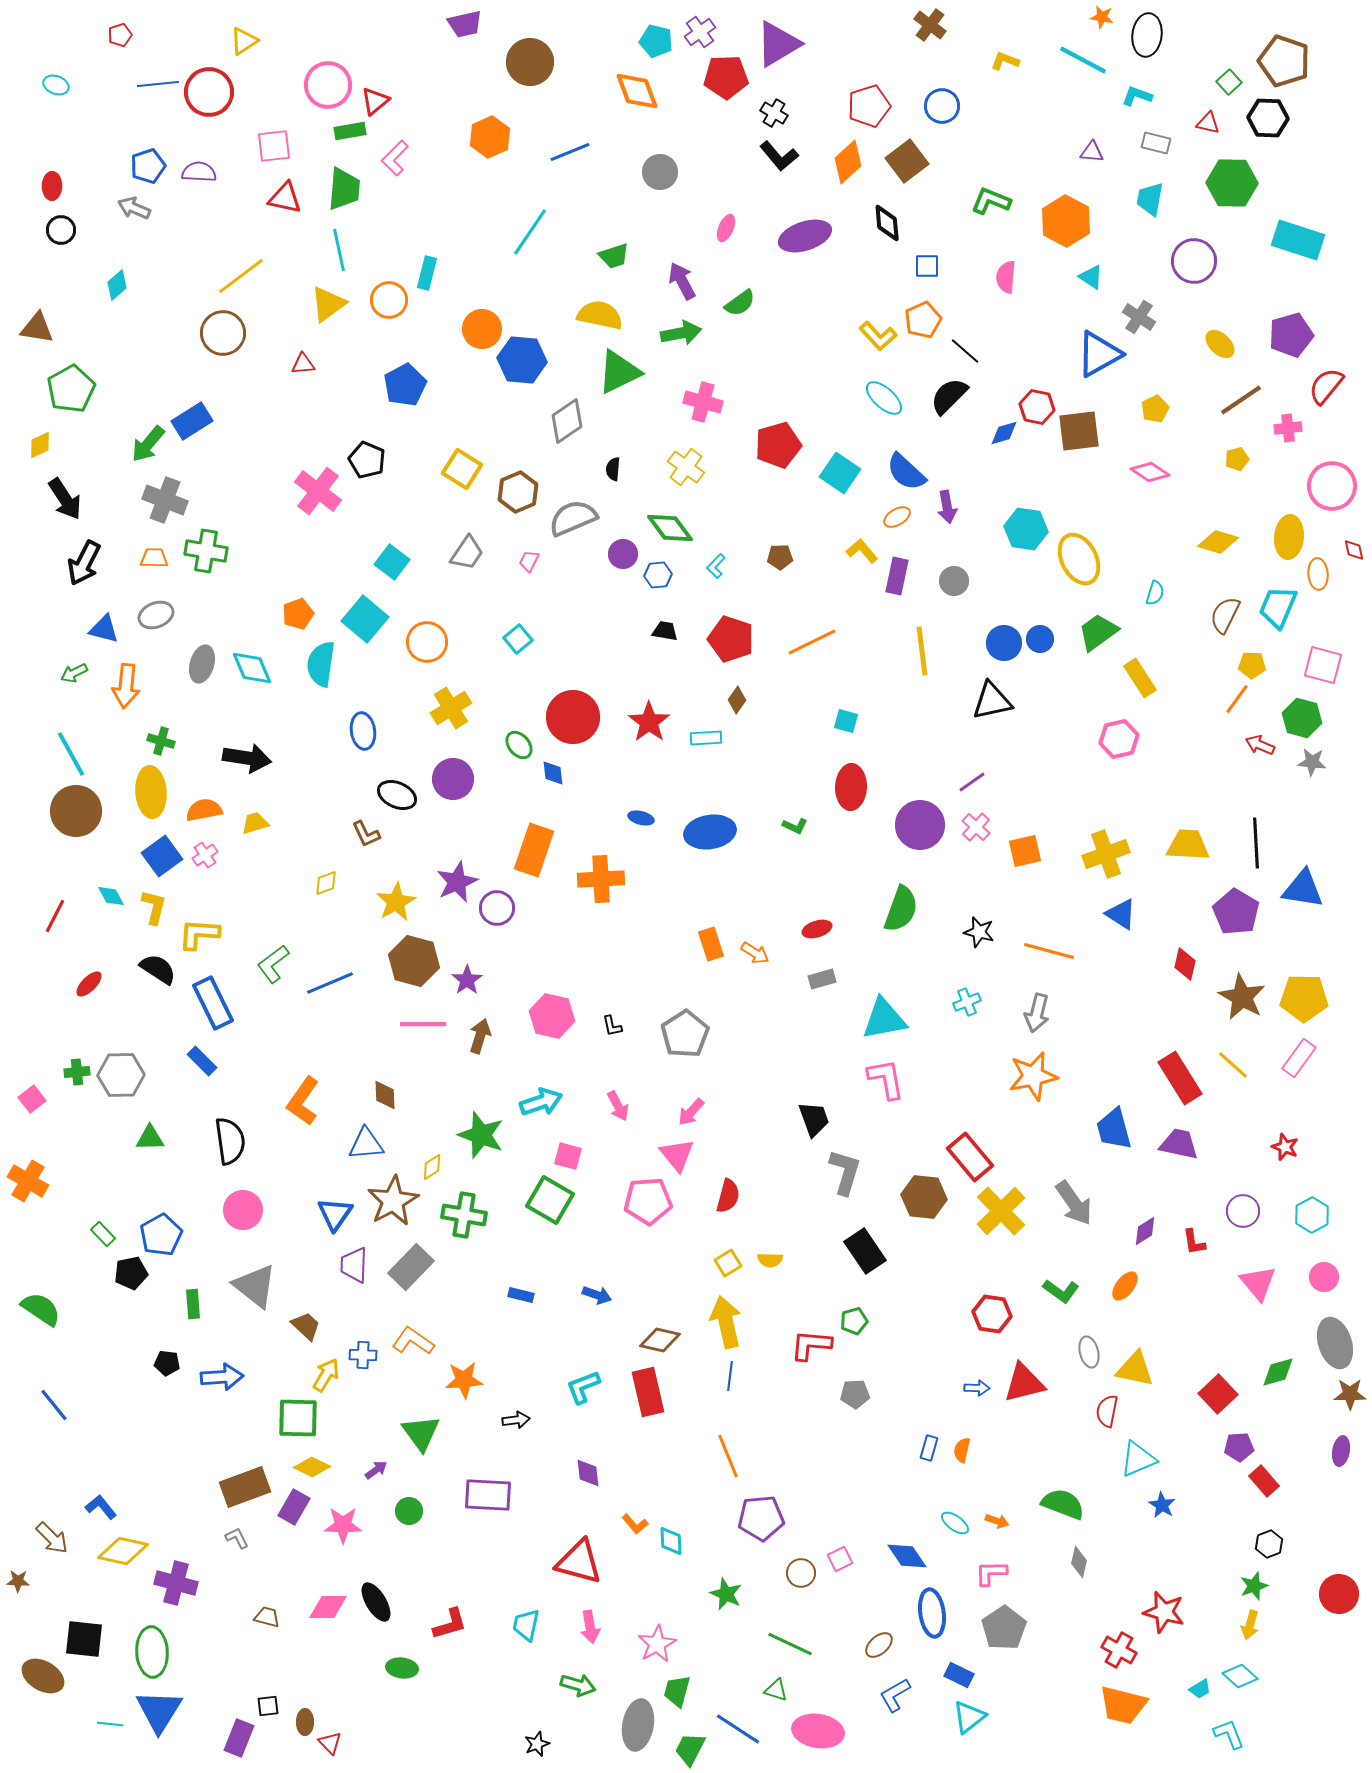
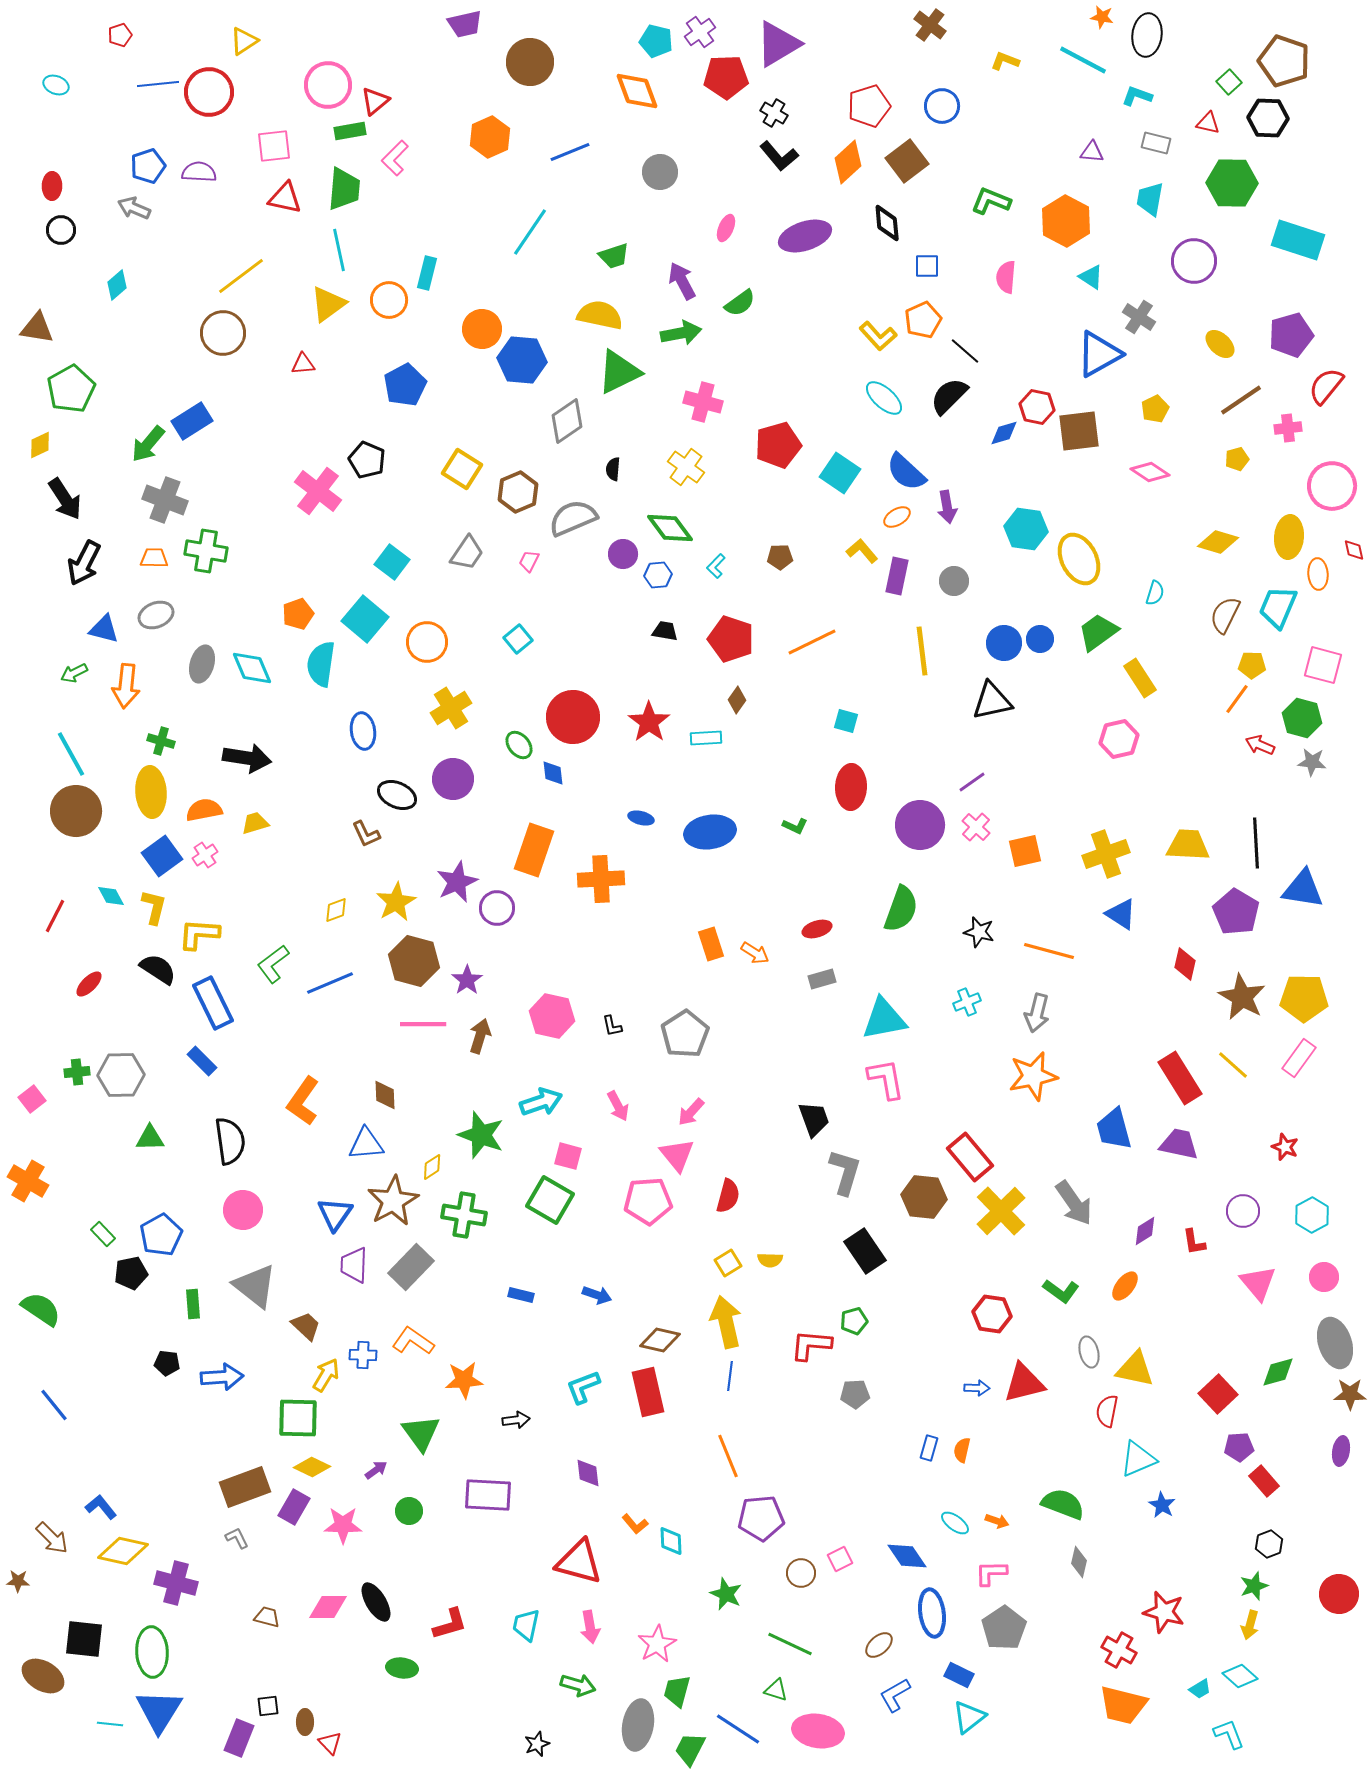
yellow diamond at (326, 883): moved 10 px right, 27 px down
